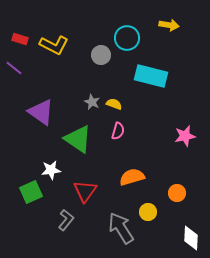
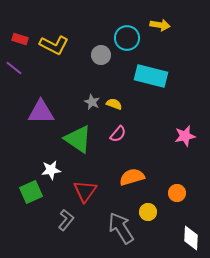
yellow arrow: moved 9 px left
purple triangle: rotated 36 degrees counterclockwise
pink semicircle: moved 3 px down; rotated 24 degrees clockwise
